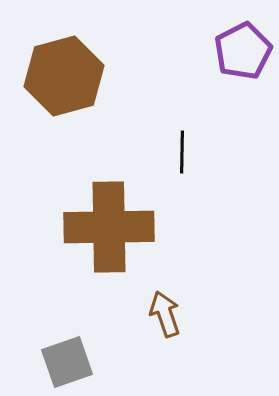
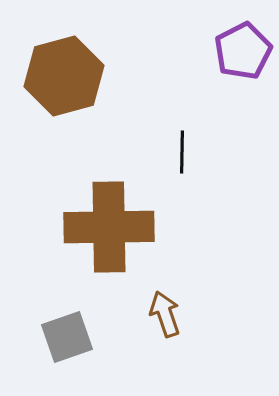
gray square: moved 25 px up
